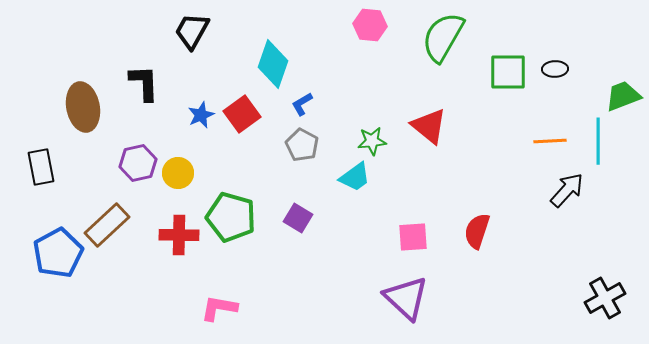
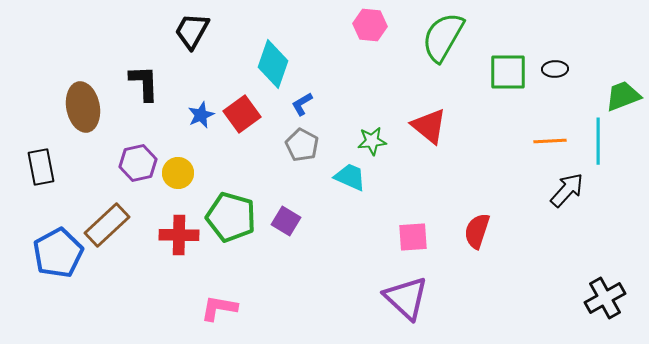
cyan trapezoid: moved 5 px left; rotated 120 degrees counterclockwise
purple square: moved 12 px left, 3 px down
